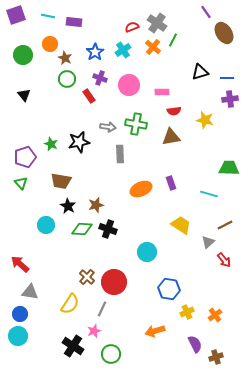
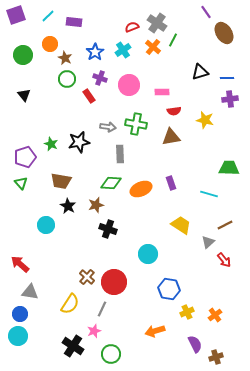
cyan line at (48, 16): rotated 56 degrees counterclockwise
green diamond at (82, 229): moved 29 px right, 46 px up
cyan circle at (147, 252): moved 1 px right, 2 px down
